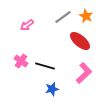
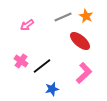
gray line: rotated 12 degrees clockwise
black line: moved 3 px left; rotated 54 degrees counterclockwise
